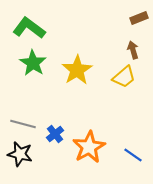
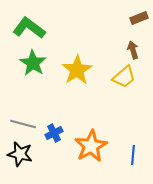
blue cross: moved 1 px left, 1 px up; rotated 12 degrees clockwise
orange star: moved 2 px right, 1 px up
blue line: rotated 60 degrees clockwise
